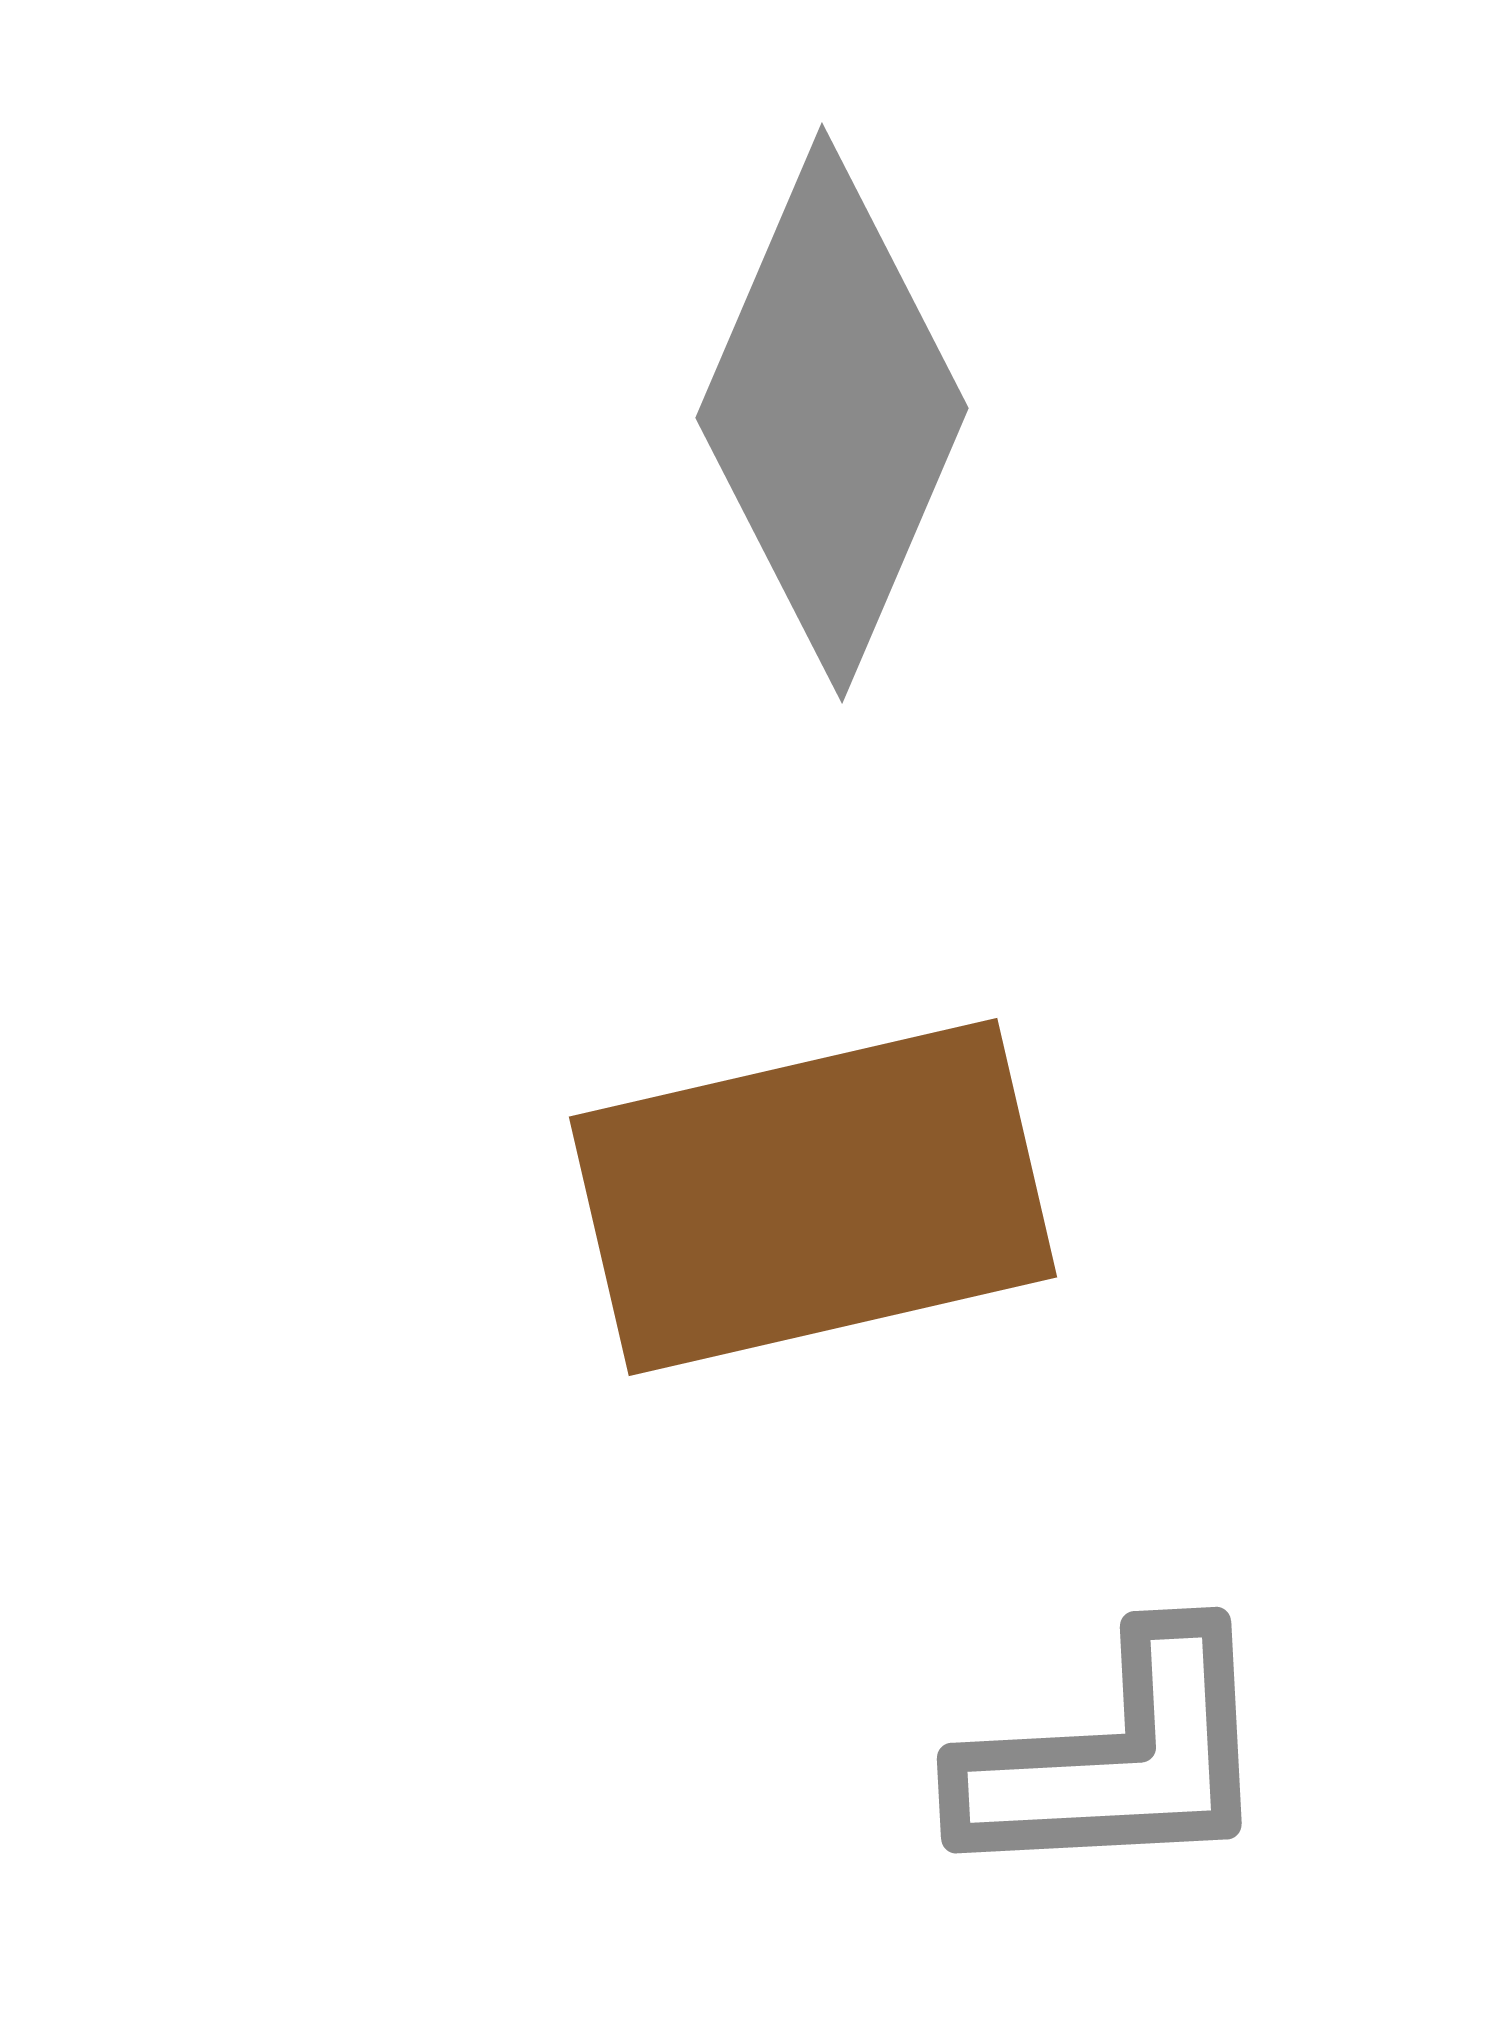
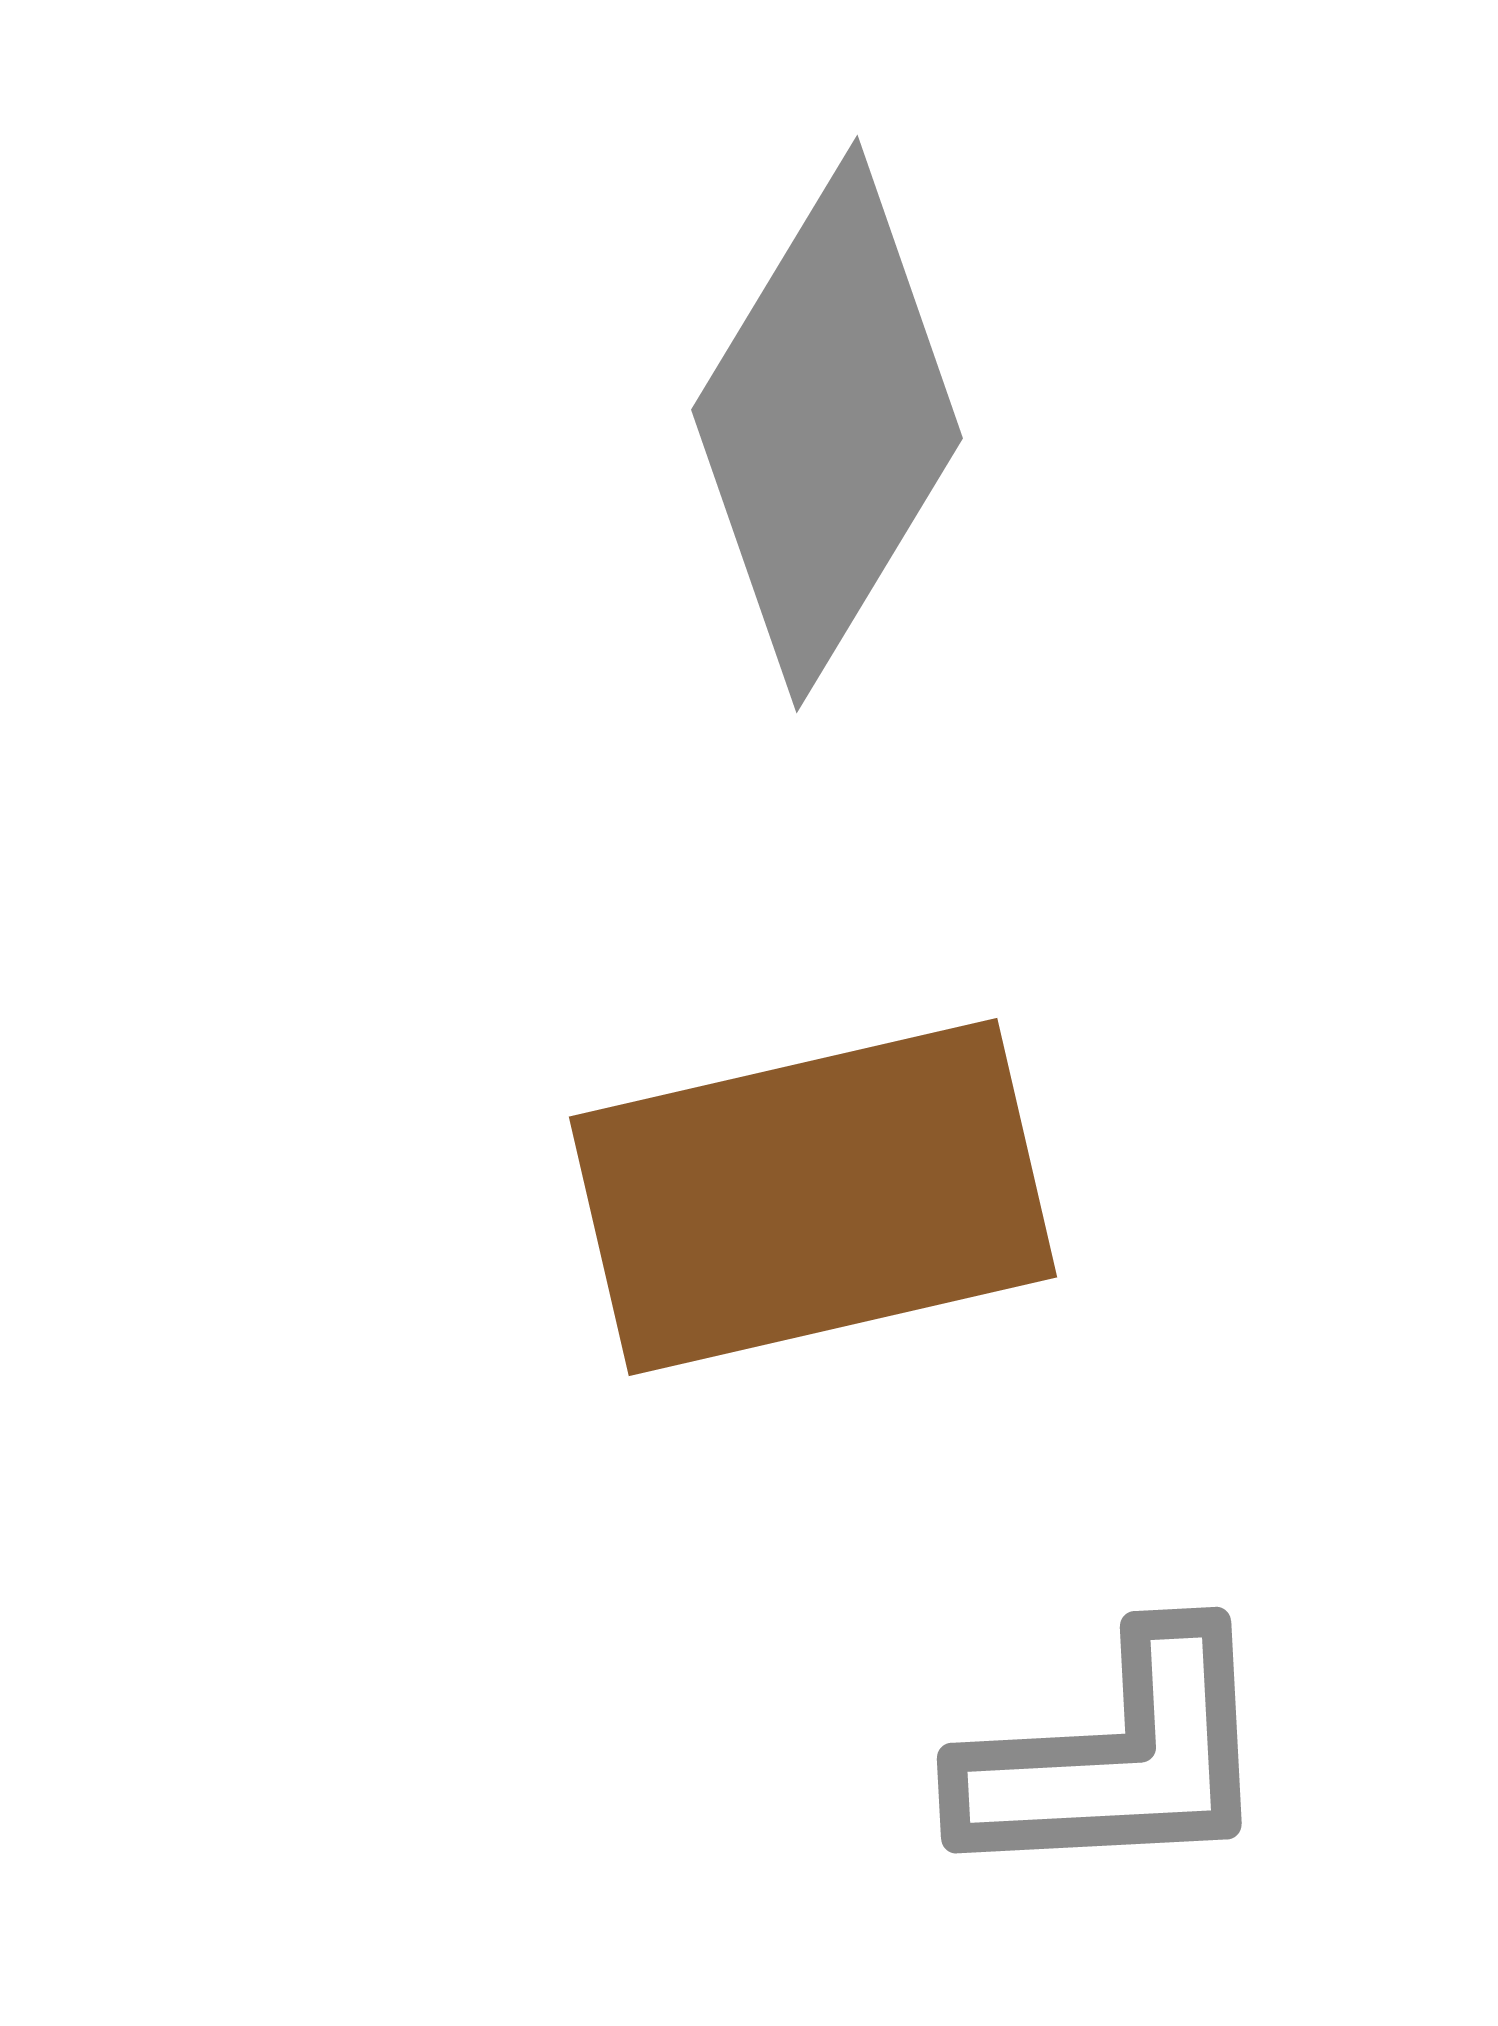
gray diamond: moved 5 px left, 11 px down; rotated 8 degrees clockwise
